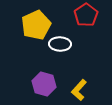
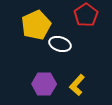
white ellipse: rotated 15 degrees clockwise
purple hexagon: rotated 15 degrees counterclockwise
yellow L-shape: moved 2 px left, 5 px up
